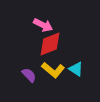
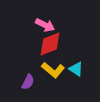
pink arrow: moved 2 px right
purple semicircle: moved 1 px left, 7 px down; rotated 70 degrees clockwise
